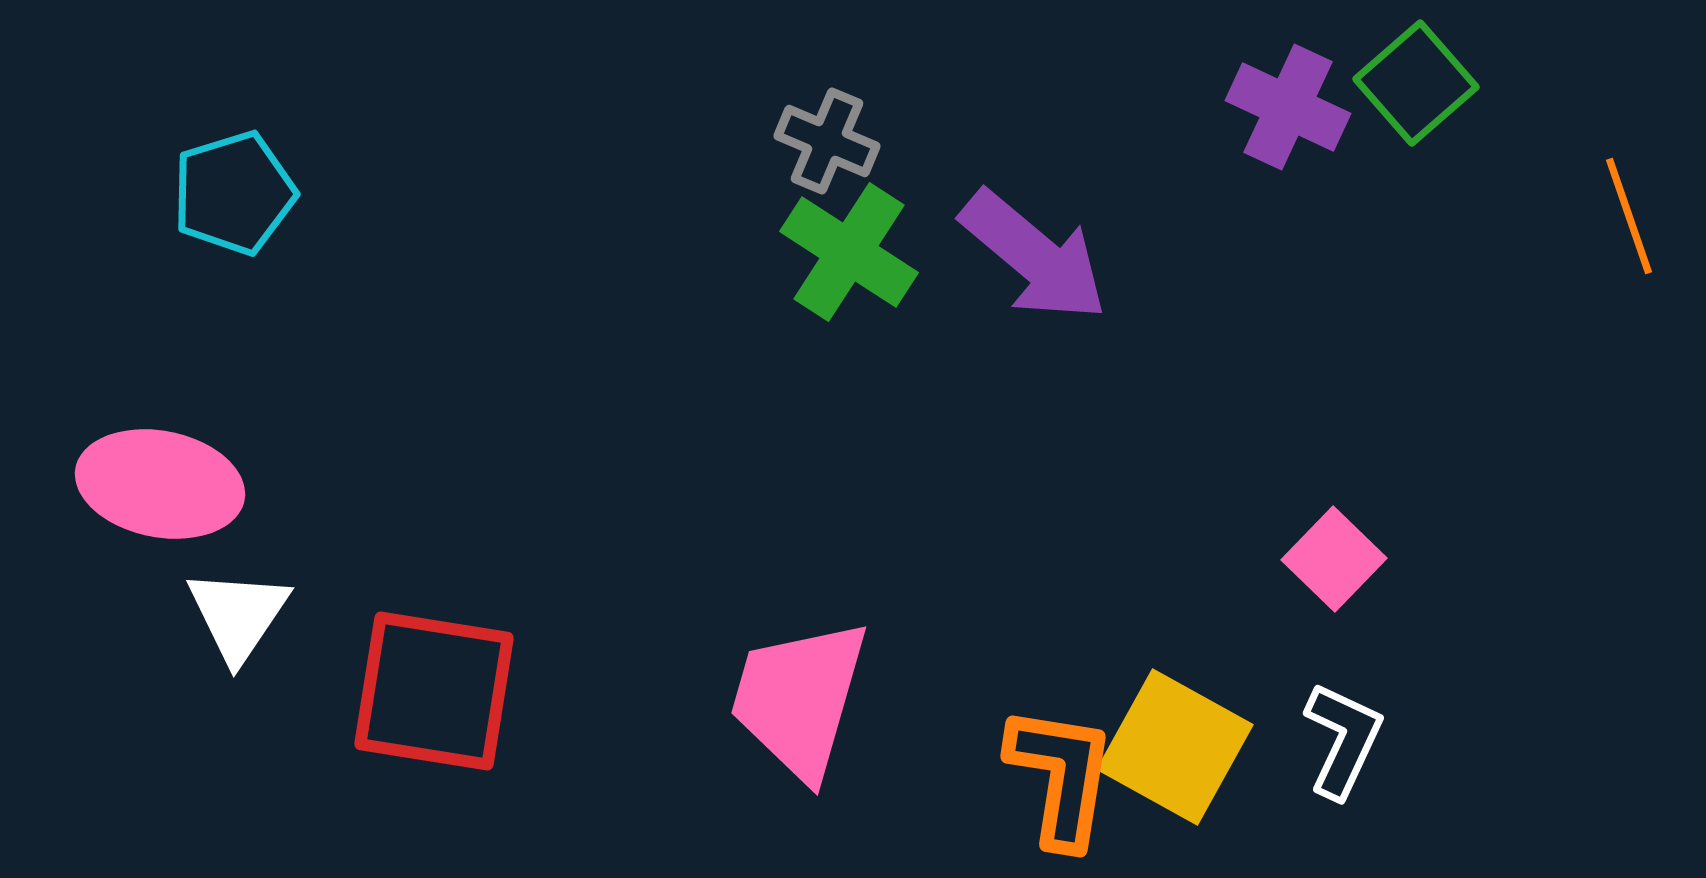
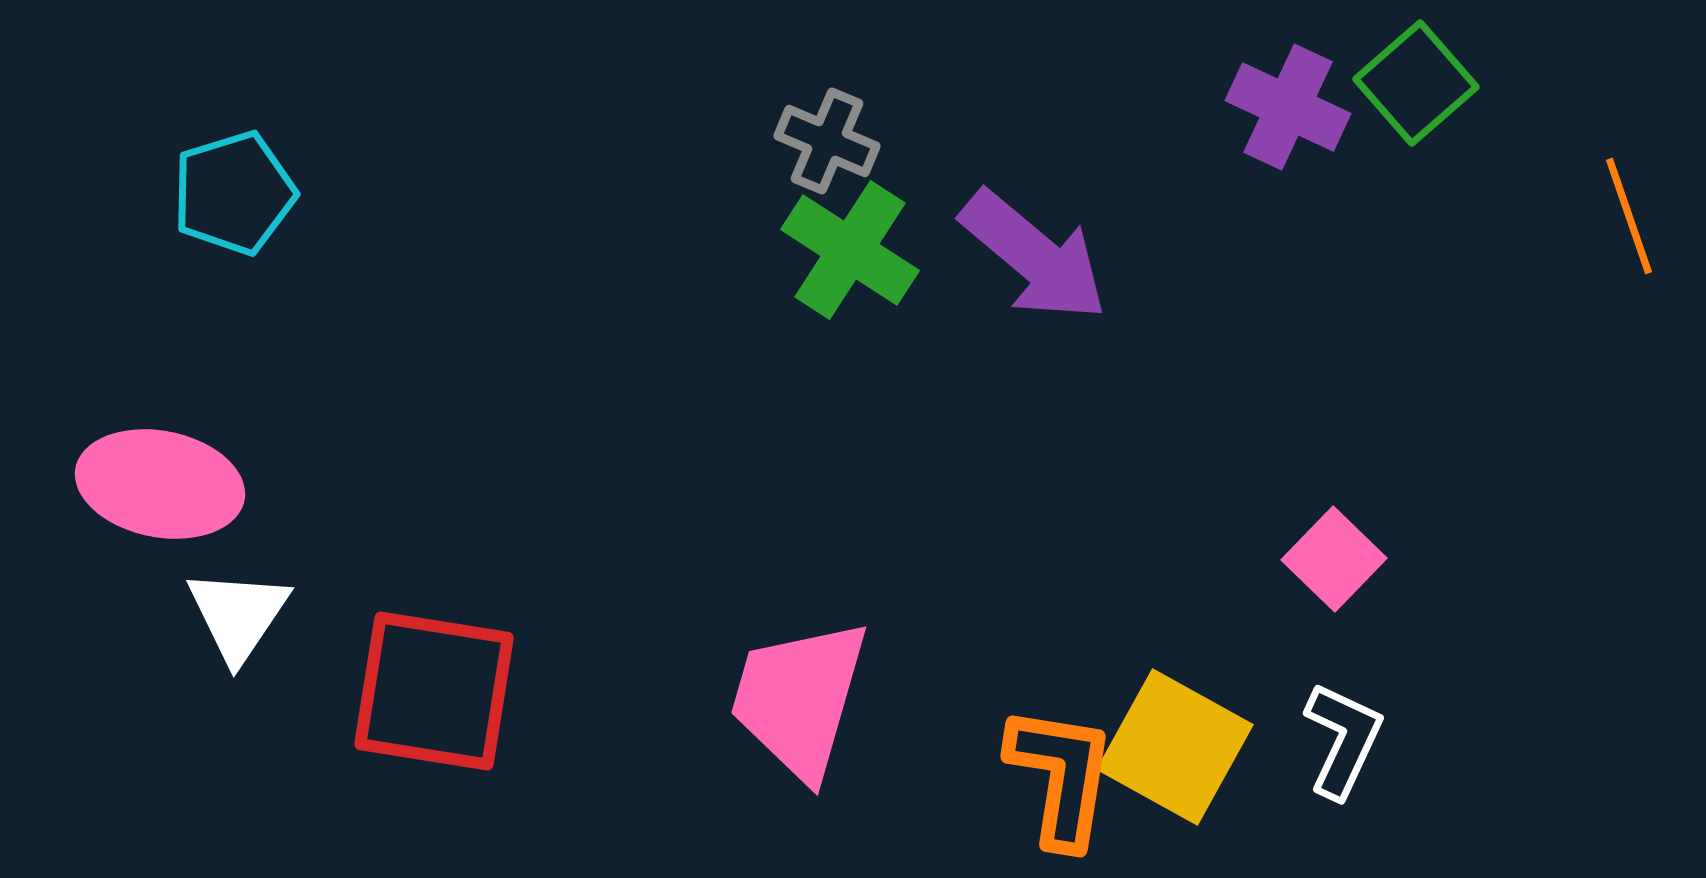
green cross: moved 1 px right, 2 px up
